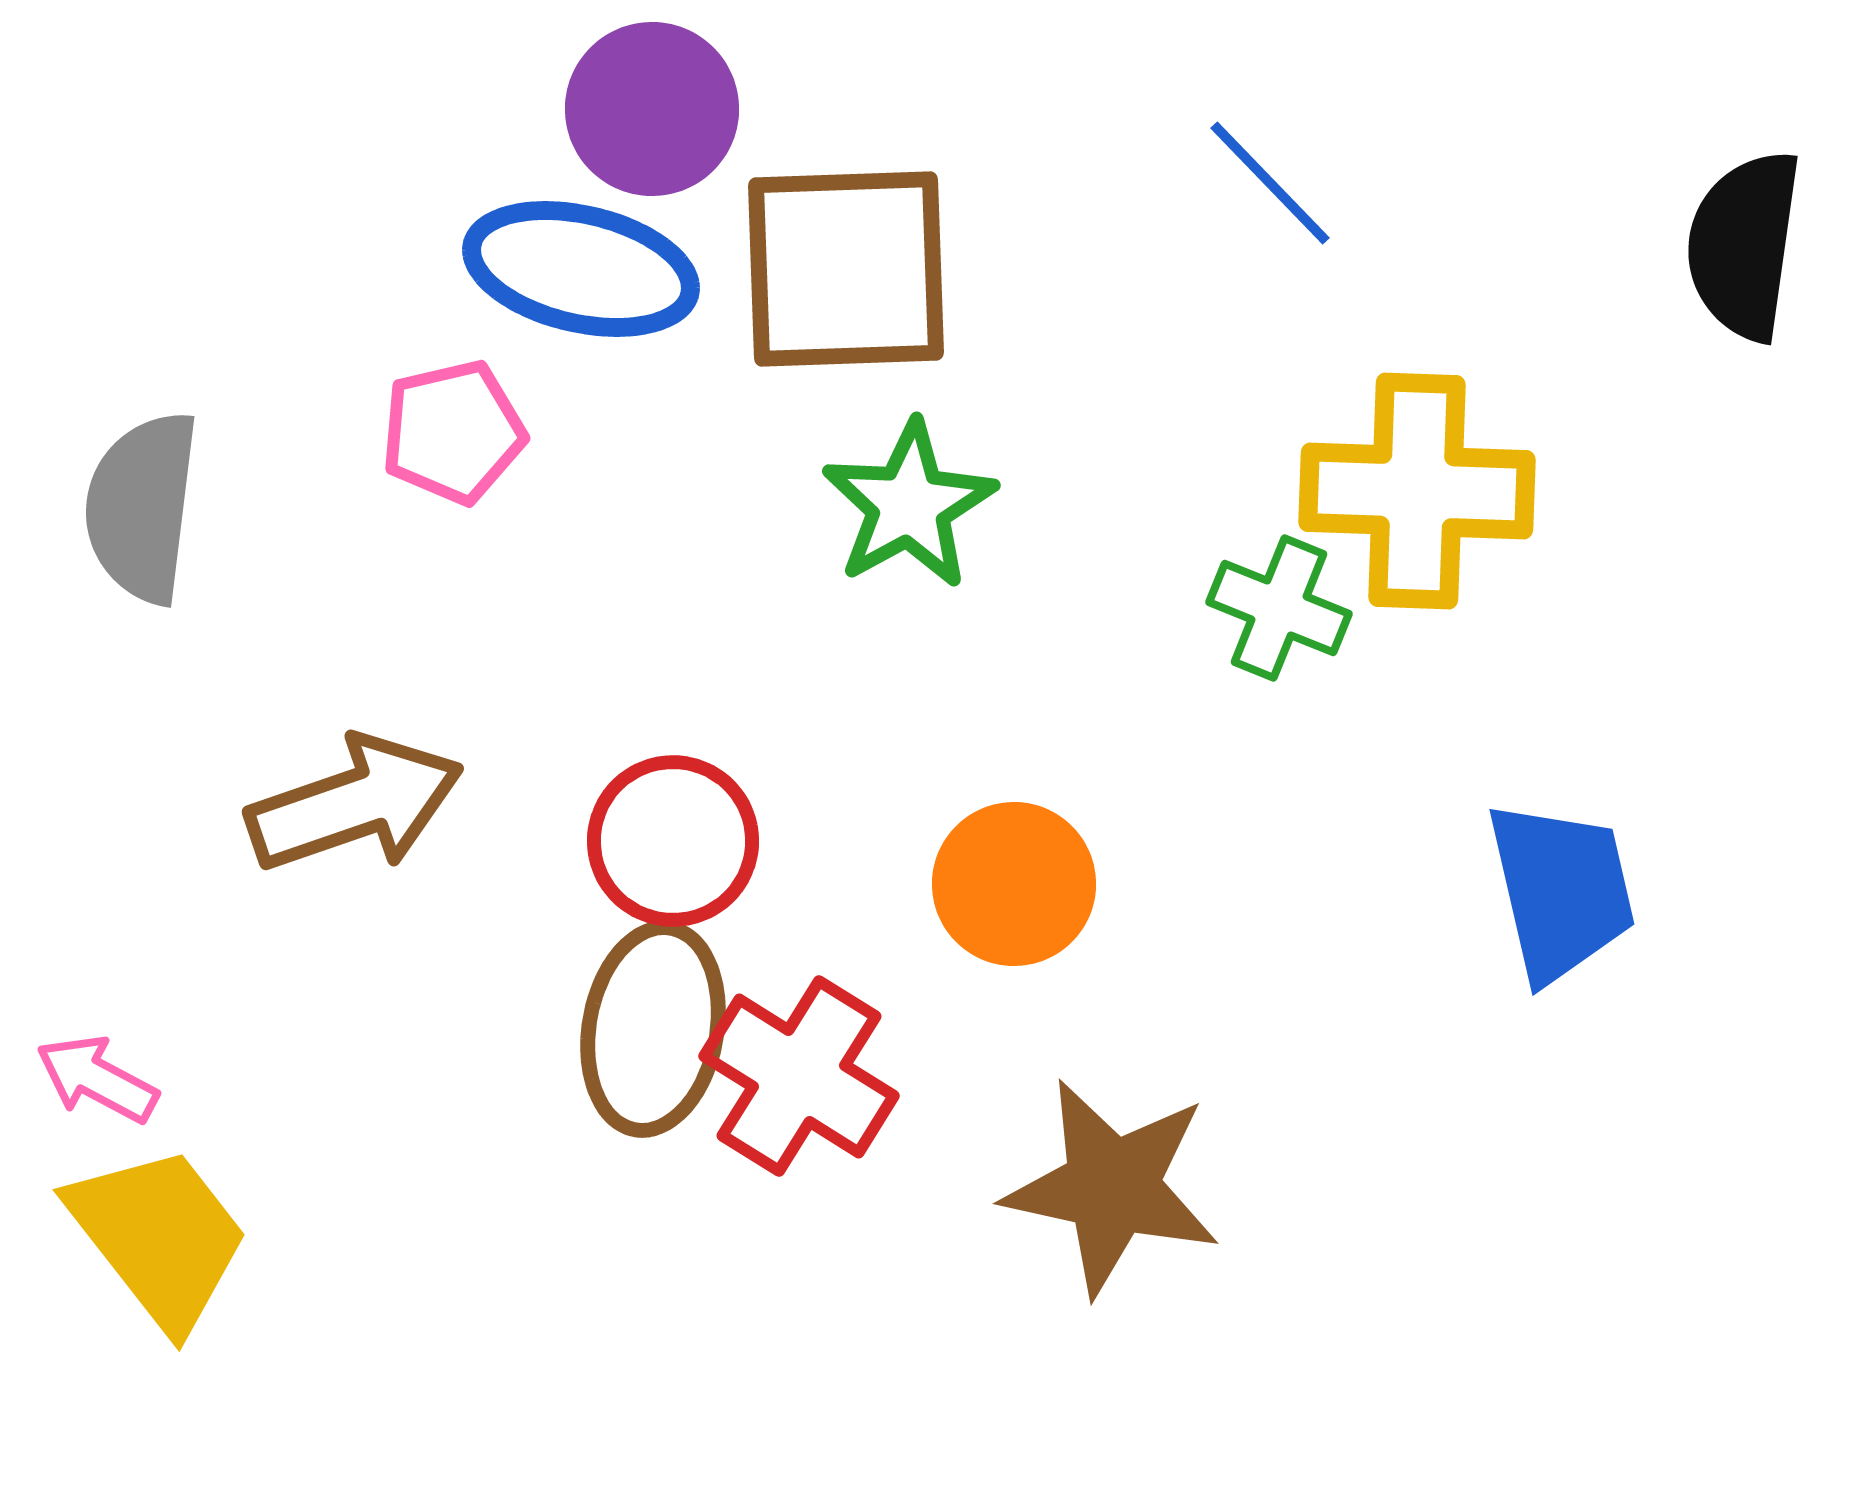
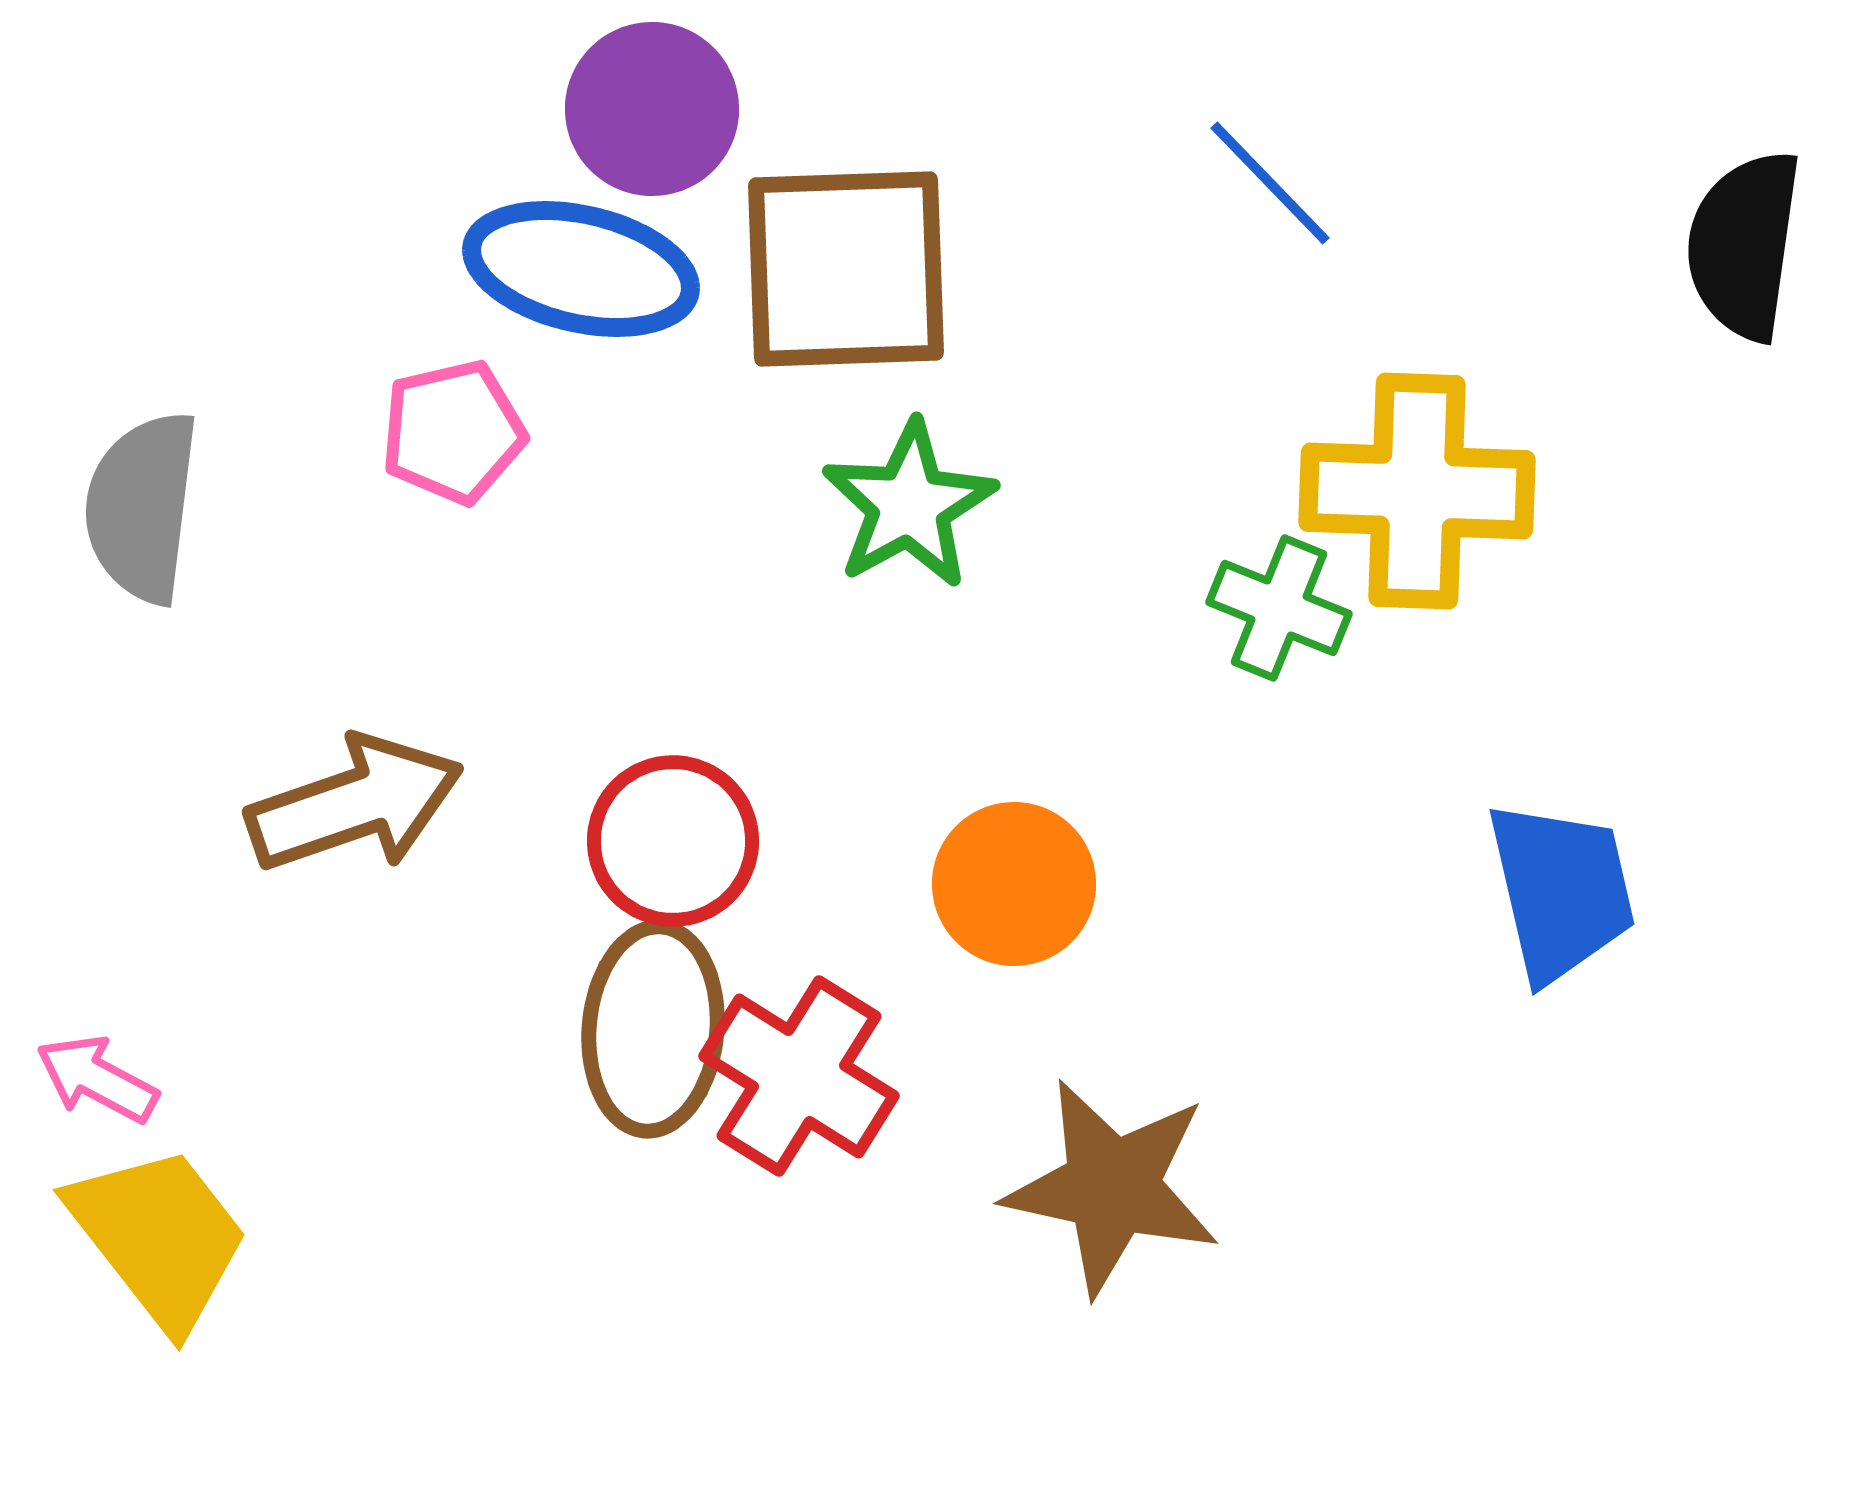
brown ellipse: rotated 5 degrees counterclockwise
